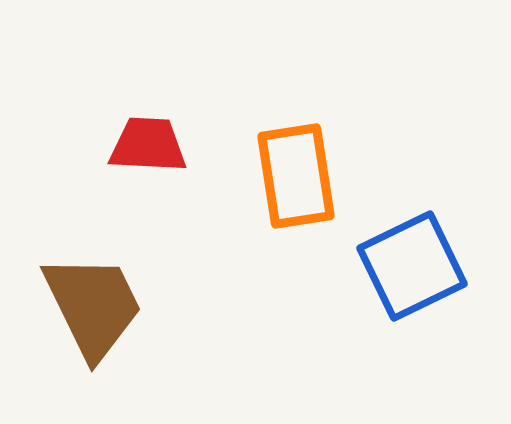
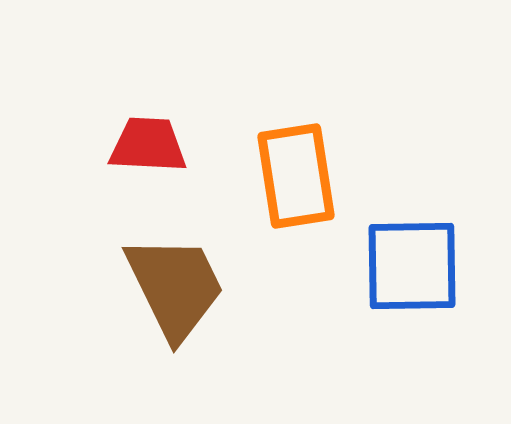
blue square: rotated 25 degrees clockwise
brown trapezoid: moved 82 px right, 19 px up
